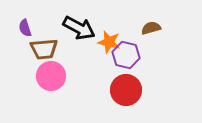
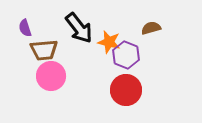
black arrow: rotated 24 degrees clockwise
brown trapezoid: moved 1 px down
purple hexagon: rotated 8 degrees clockwise
